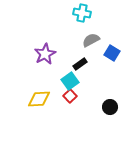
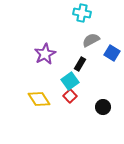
black rectangle: rotated 24 degrees counterclockwise
yellow diamond: rotated 60 degrees clockwise
black circle: moved 7 px left
